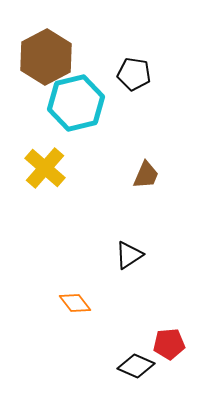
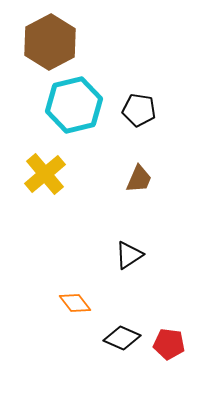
brown hexagon: moved 4 px right, 15 px up
black pentagon: moved 5 px right, 36 px down
cyan hexagon: moved 2 px left, 2 px down
yellow cross: moved 6 px down; rotated 9 degrees clockwise
brown trapezoid: moved 7 px left, 4 px down
red pentagon: rotated 12 degrees clockwise
black diamond: moved 14 px left, 28 px up
